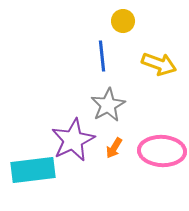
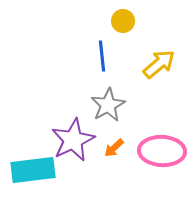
yellow arrow: rotated 60 degrees counterclockwise
orange arrow: rotated 15 degrees clockwise
